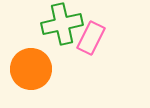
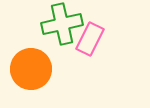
pink rectangle: moved 1 px left, 1 px down
